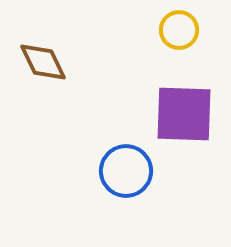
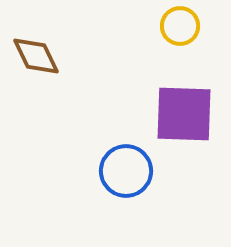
yellow circle: moved 1 px right, 4 px up
brown diamond: moved 7 px left, 6 px up
